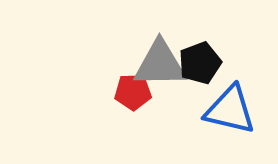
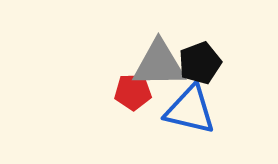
gray triangle: moved 1 px left
blue triangle: moved 40 px left
